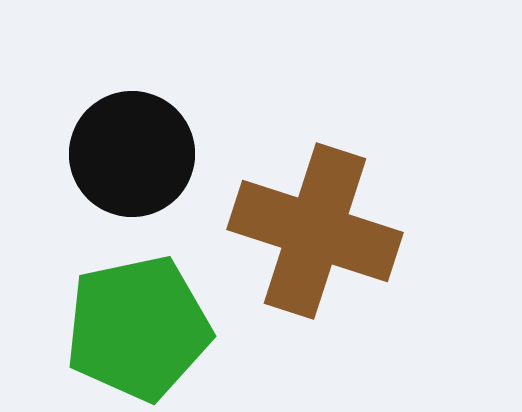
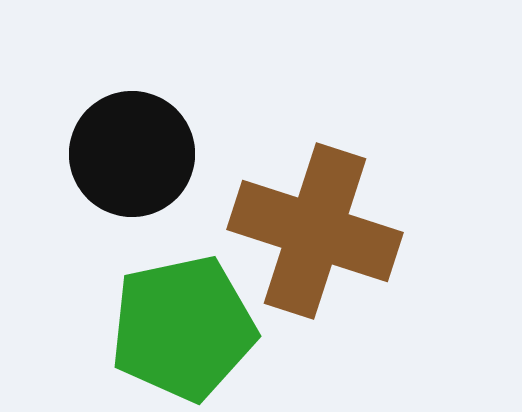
green pentagon: moved 45 px right
